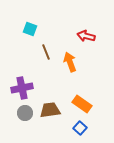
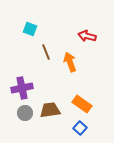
red arrow: moved 1 px right
